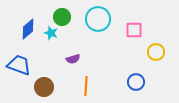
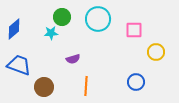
blue diamond: moved 14 px left
cyan star: rotated 24 degrees counterclockwise
